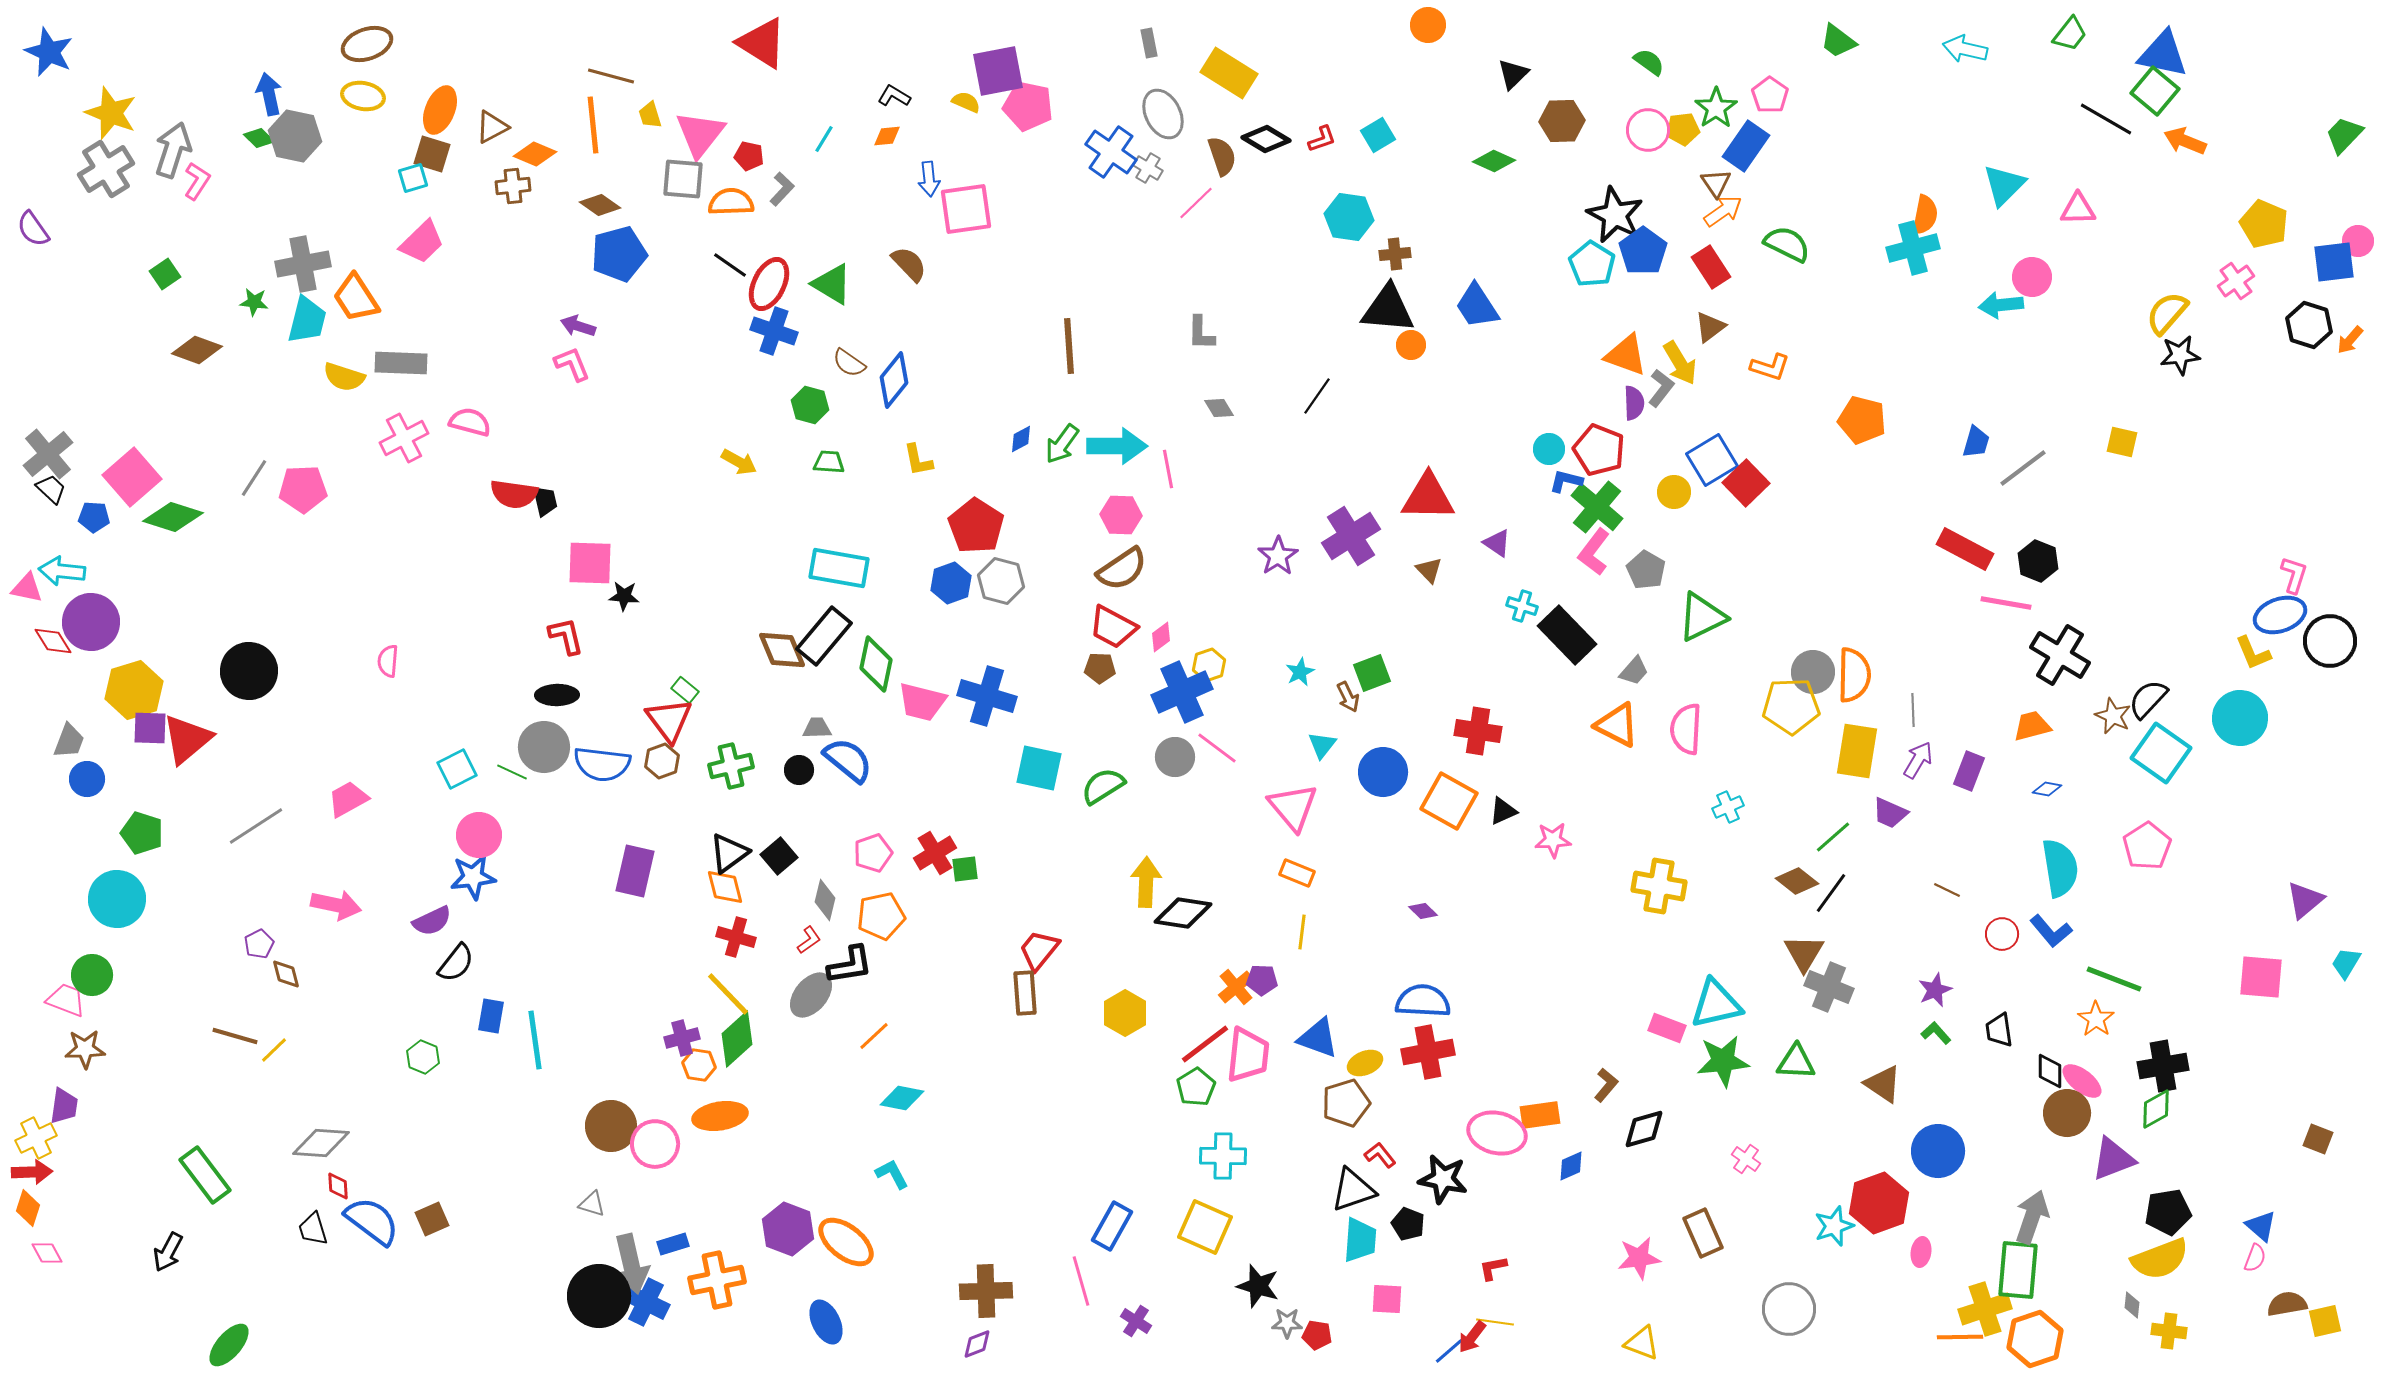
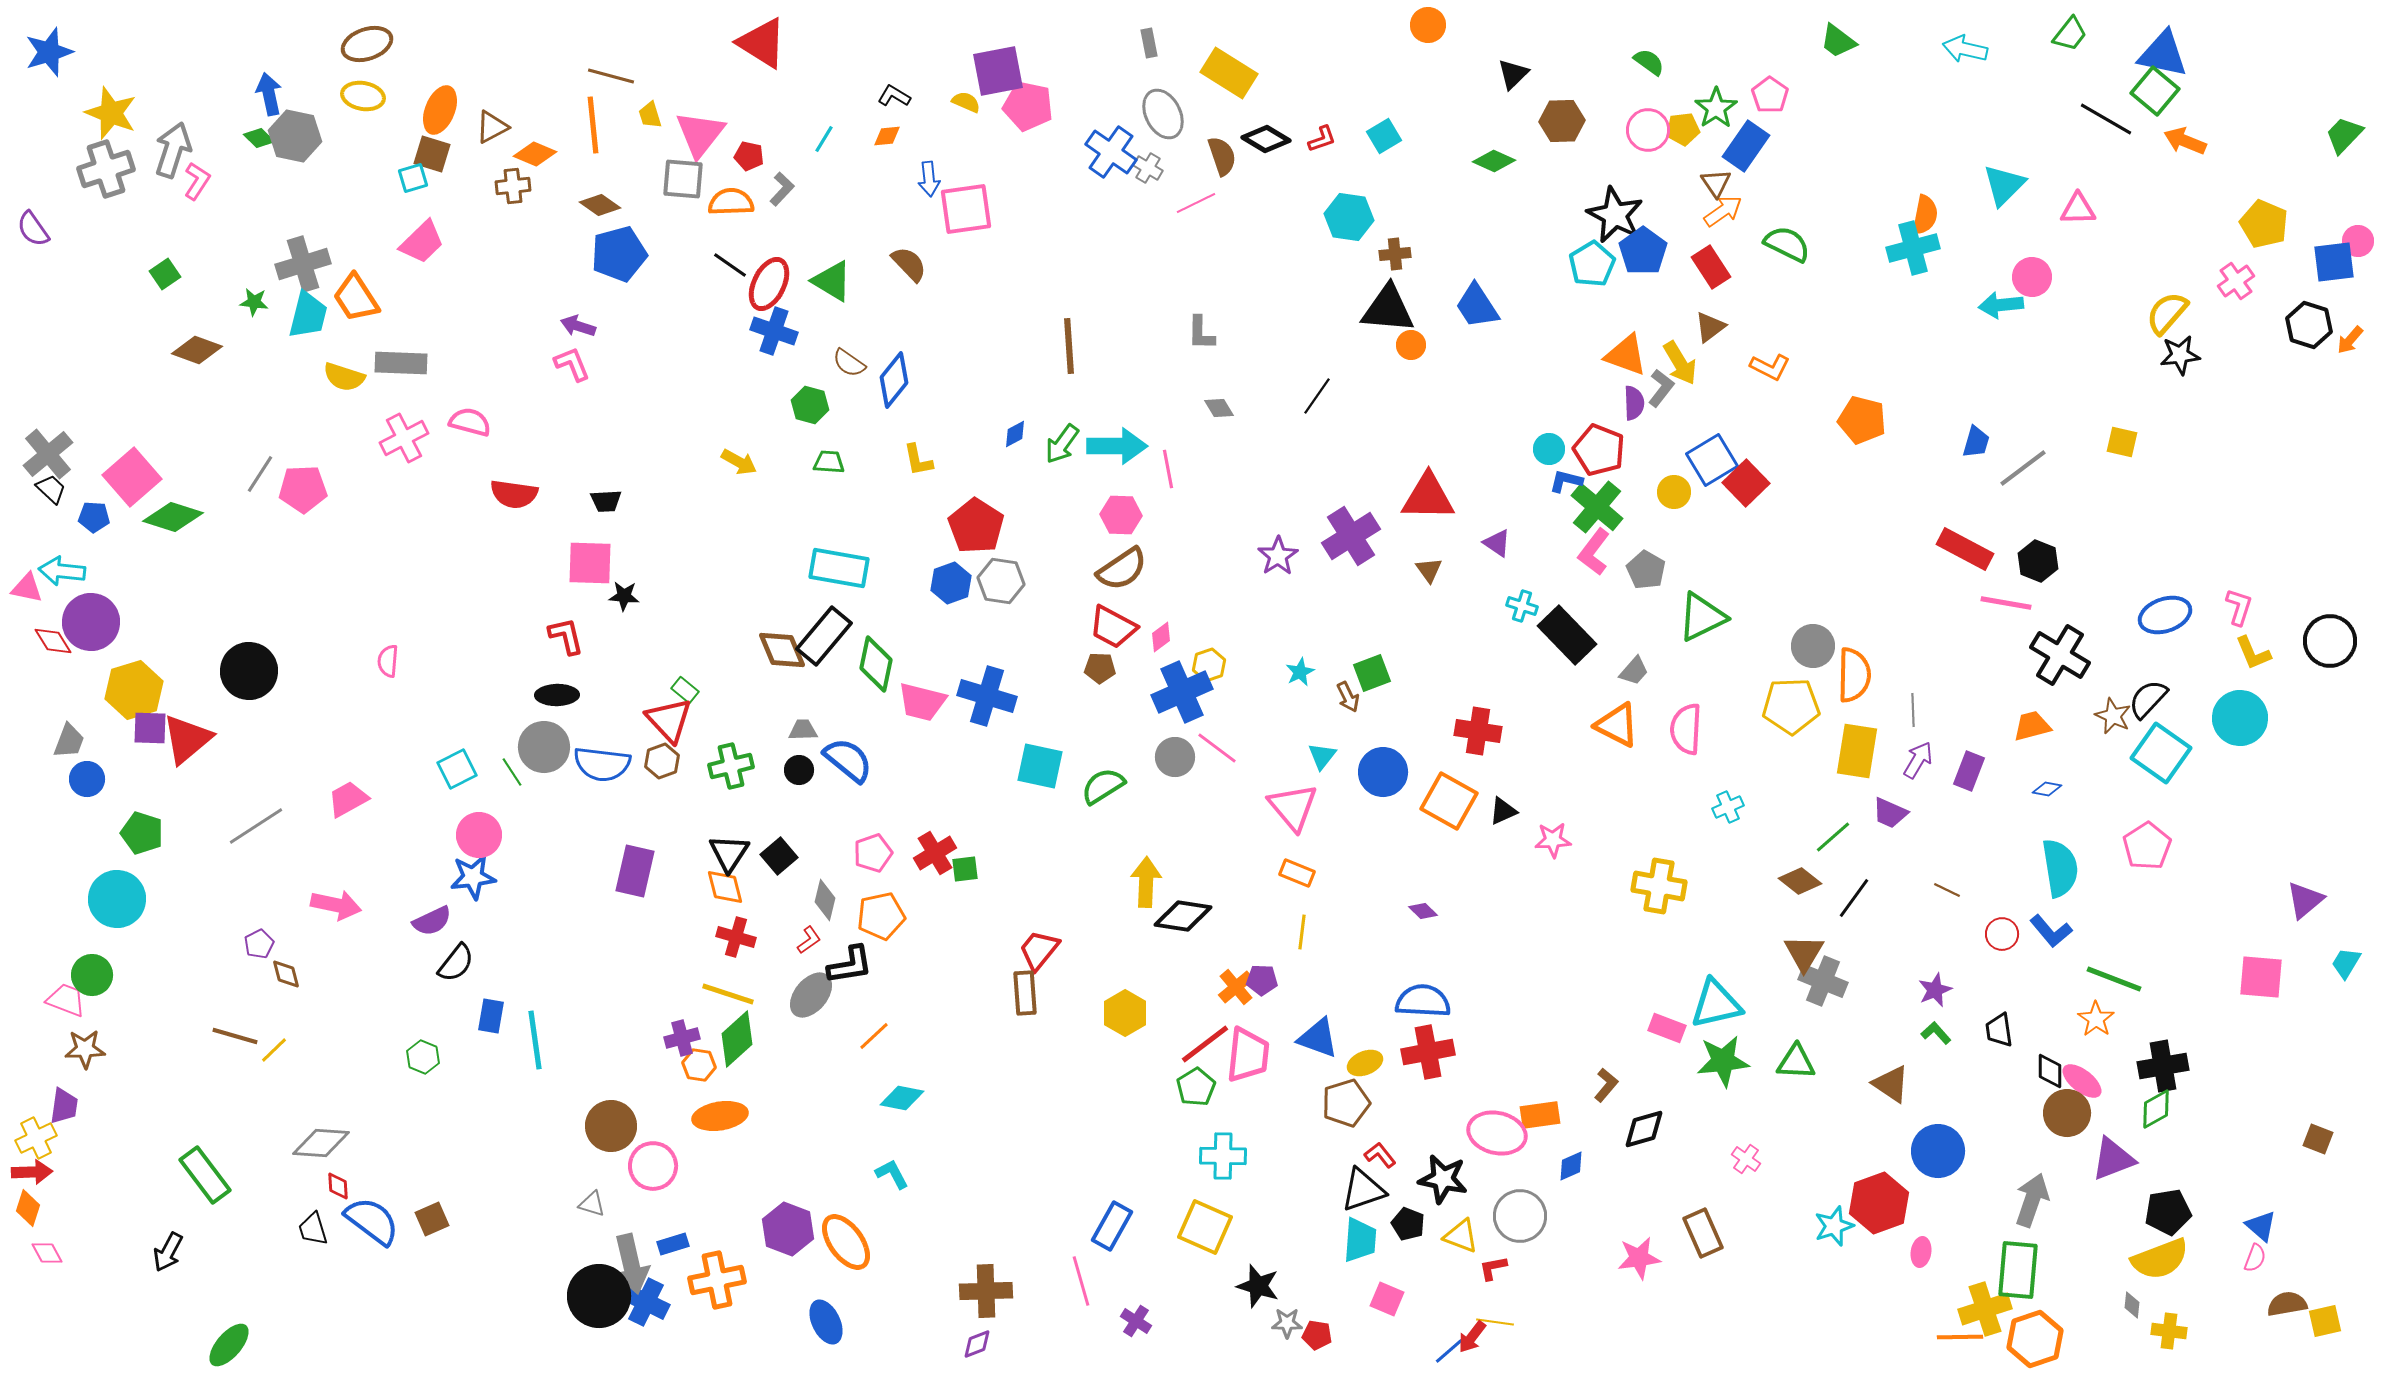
blue star at (49, 52): rotated 30 degrees clockwise
cyan square at (1378, 135): moved 6 px right, 1 px down
gray cross at (106, 169): rotated 14 degrees clockwise
pink line at (1196, 203): rotated 18 degrees clockwise
gray cross at (303, 264): rotated 6 degrees counterclockwise
cyan pentagon at (1592, 264): rotated 9 degrees clockwise
green triangle at (832, 284): moved 3 px up
cyan trapezoid at (307, 320): moved 1 px right, 5 px up
orange L-shape at (1770, 367): rotated 9 degrees clockwise
blue diamond at (1021, 439): moved 6 px left, 5 px up
gray line at (254, 478): moved 6 px right, 4 px up
black trapezoid at (545, 501): moved 61 px right; rotated 100 degrees clockwise
brown triangle at (1429, 570): rotated 8 degrees clockwise
pink L-shape at (2294, 575): moved 55 px left, 32 px down
gray hexagon at (1001, 581): rotated 6 degrees counterclockwise
blue ellipse at (2280, 615): moved 115 px left
gray circle at (1813, 672): moved 26 px up
red triangle at (669, 720): rotated 6 degrees counterclockwise
gray trapezoid at (817, 728): moved 14 px left, 2 px down
cyan triangle at (1322, 745): moved 11 px down
cyan square at (1039, 768): moved 1 px right, 2 px up
green line at (512, 772): rotated 32 degrees clockwise
black triangle at (729, 853): rotated 21 degrees counterclockwise
brown diamond at (1797, 881): moved 3 px right
black line at (1831, 893): moved 23 px right, 5 px down
black diamond at (1183, 913): moved 3 px down
gray cross at (1829, 987): moved 6 px left, 6 px up
yellow line at (728, 994): rotated 28 degrees counterclockwise
brown triangle at (1883, 1084): moved 8 px right
pink circle at (655, 1144): moved 2 px left, 22 px down
black triangle at (1353, 1190): moved 10 px right
gray arrow at (2032, 1217): moved 17 px up
orange ellipse at (846, 1242): rotated 16 degrees clockwise
pink square at (1387, 1299): rotated 20 degrees clockwise
gray circle at (1789, 1309): moved 269 px left, 93 px up
yellow triangle at (1642, 1343): moved 181 px left, 107 px up
